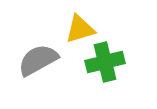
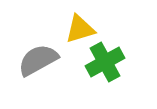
green cross: rotated 15 degrees counterclockwise
